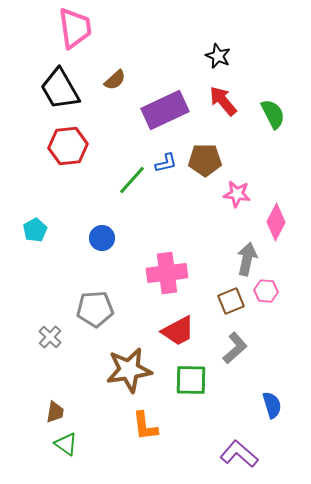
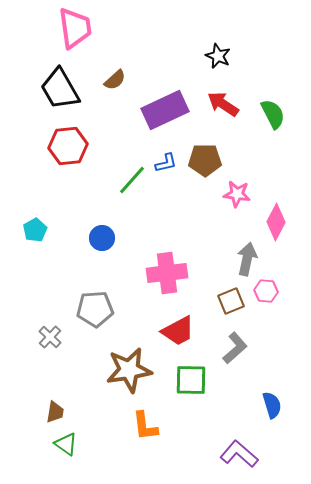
red arrow: moved 3 px down; rotated 16 degrees counterclockwise
